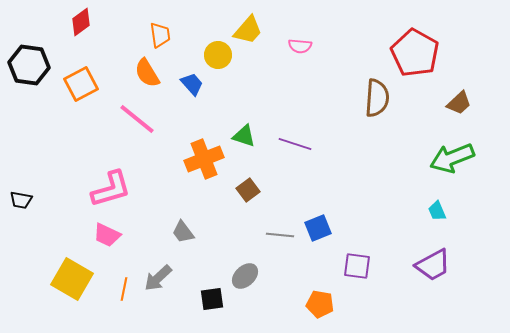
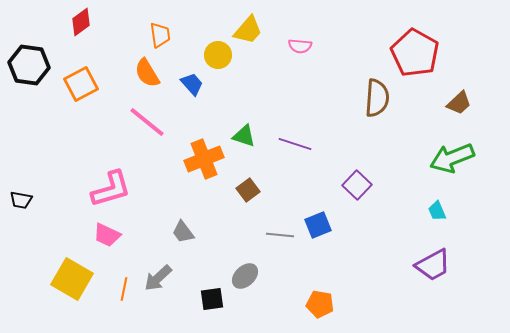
pink line: moved 10 px right, 3 px down
blue square: moved 3 px up
purple square: moved 81 px up; rotated 36 degrees clockwise
